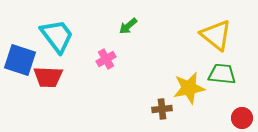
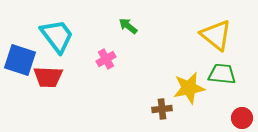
green arrow: rotated 78 degrees clockwise
